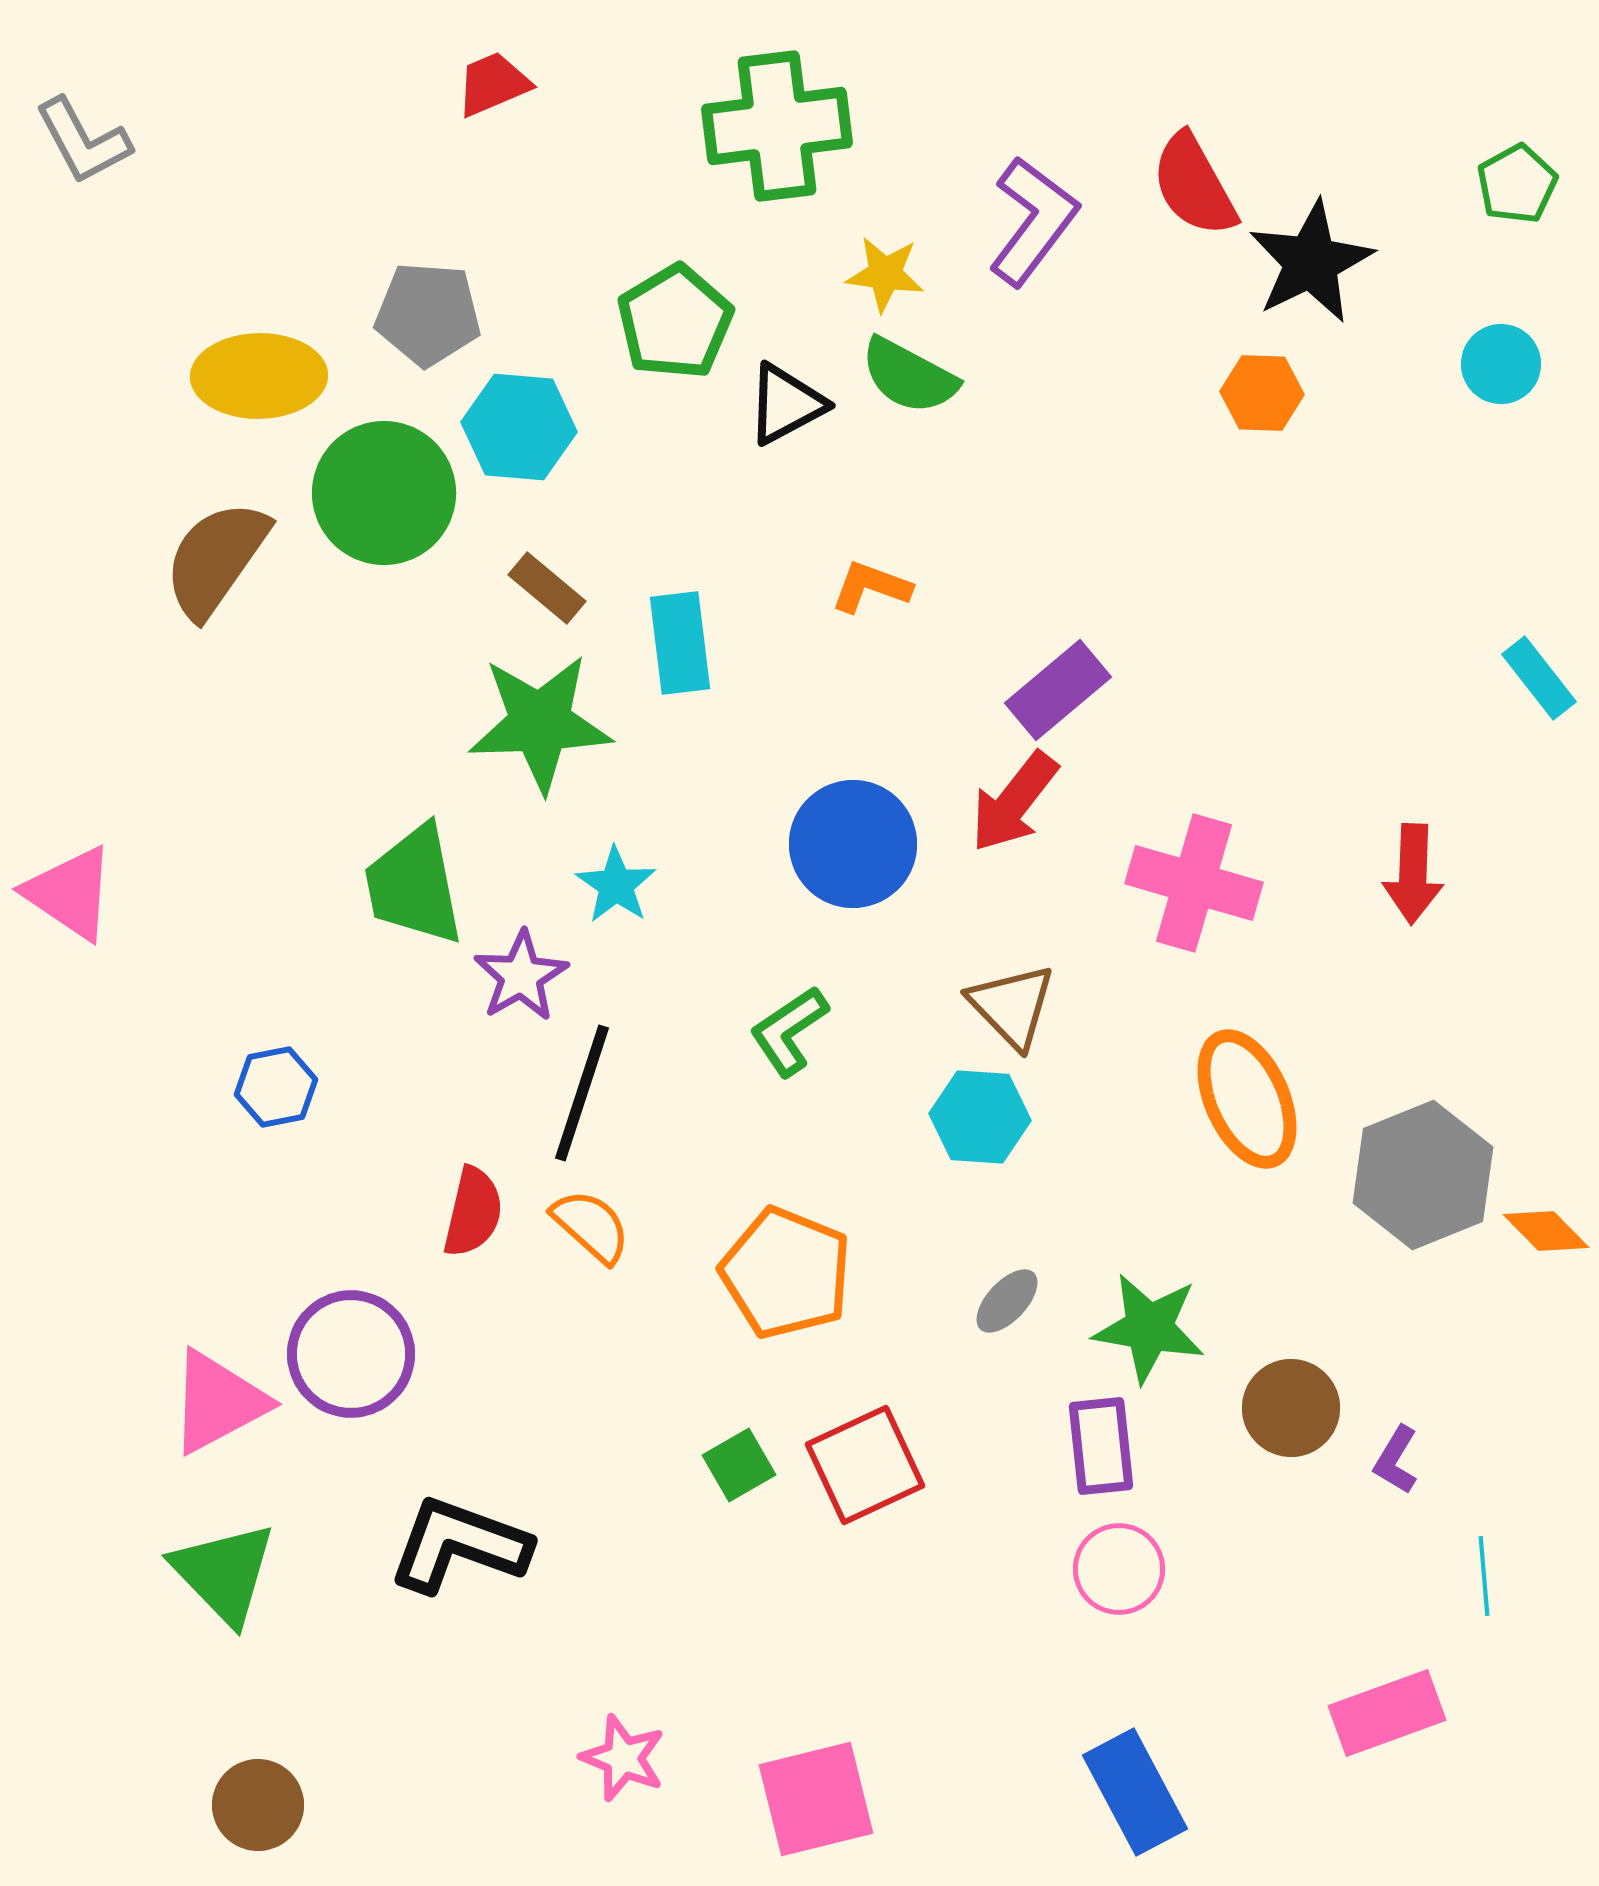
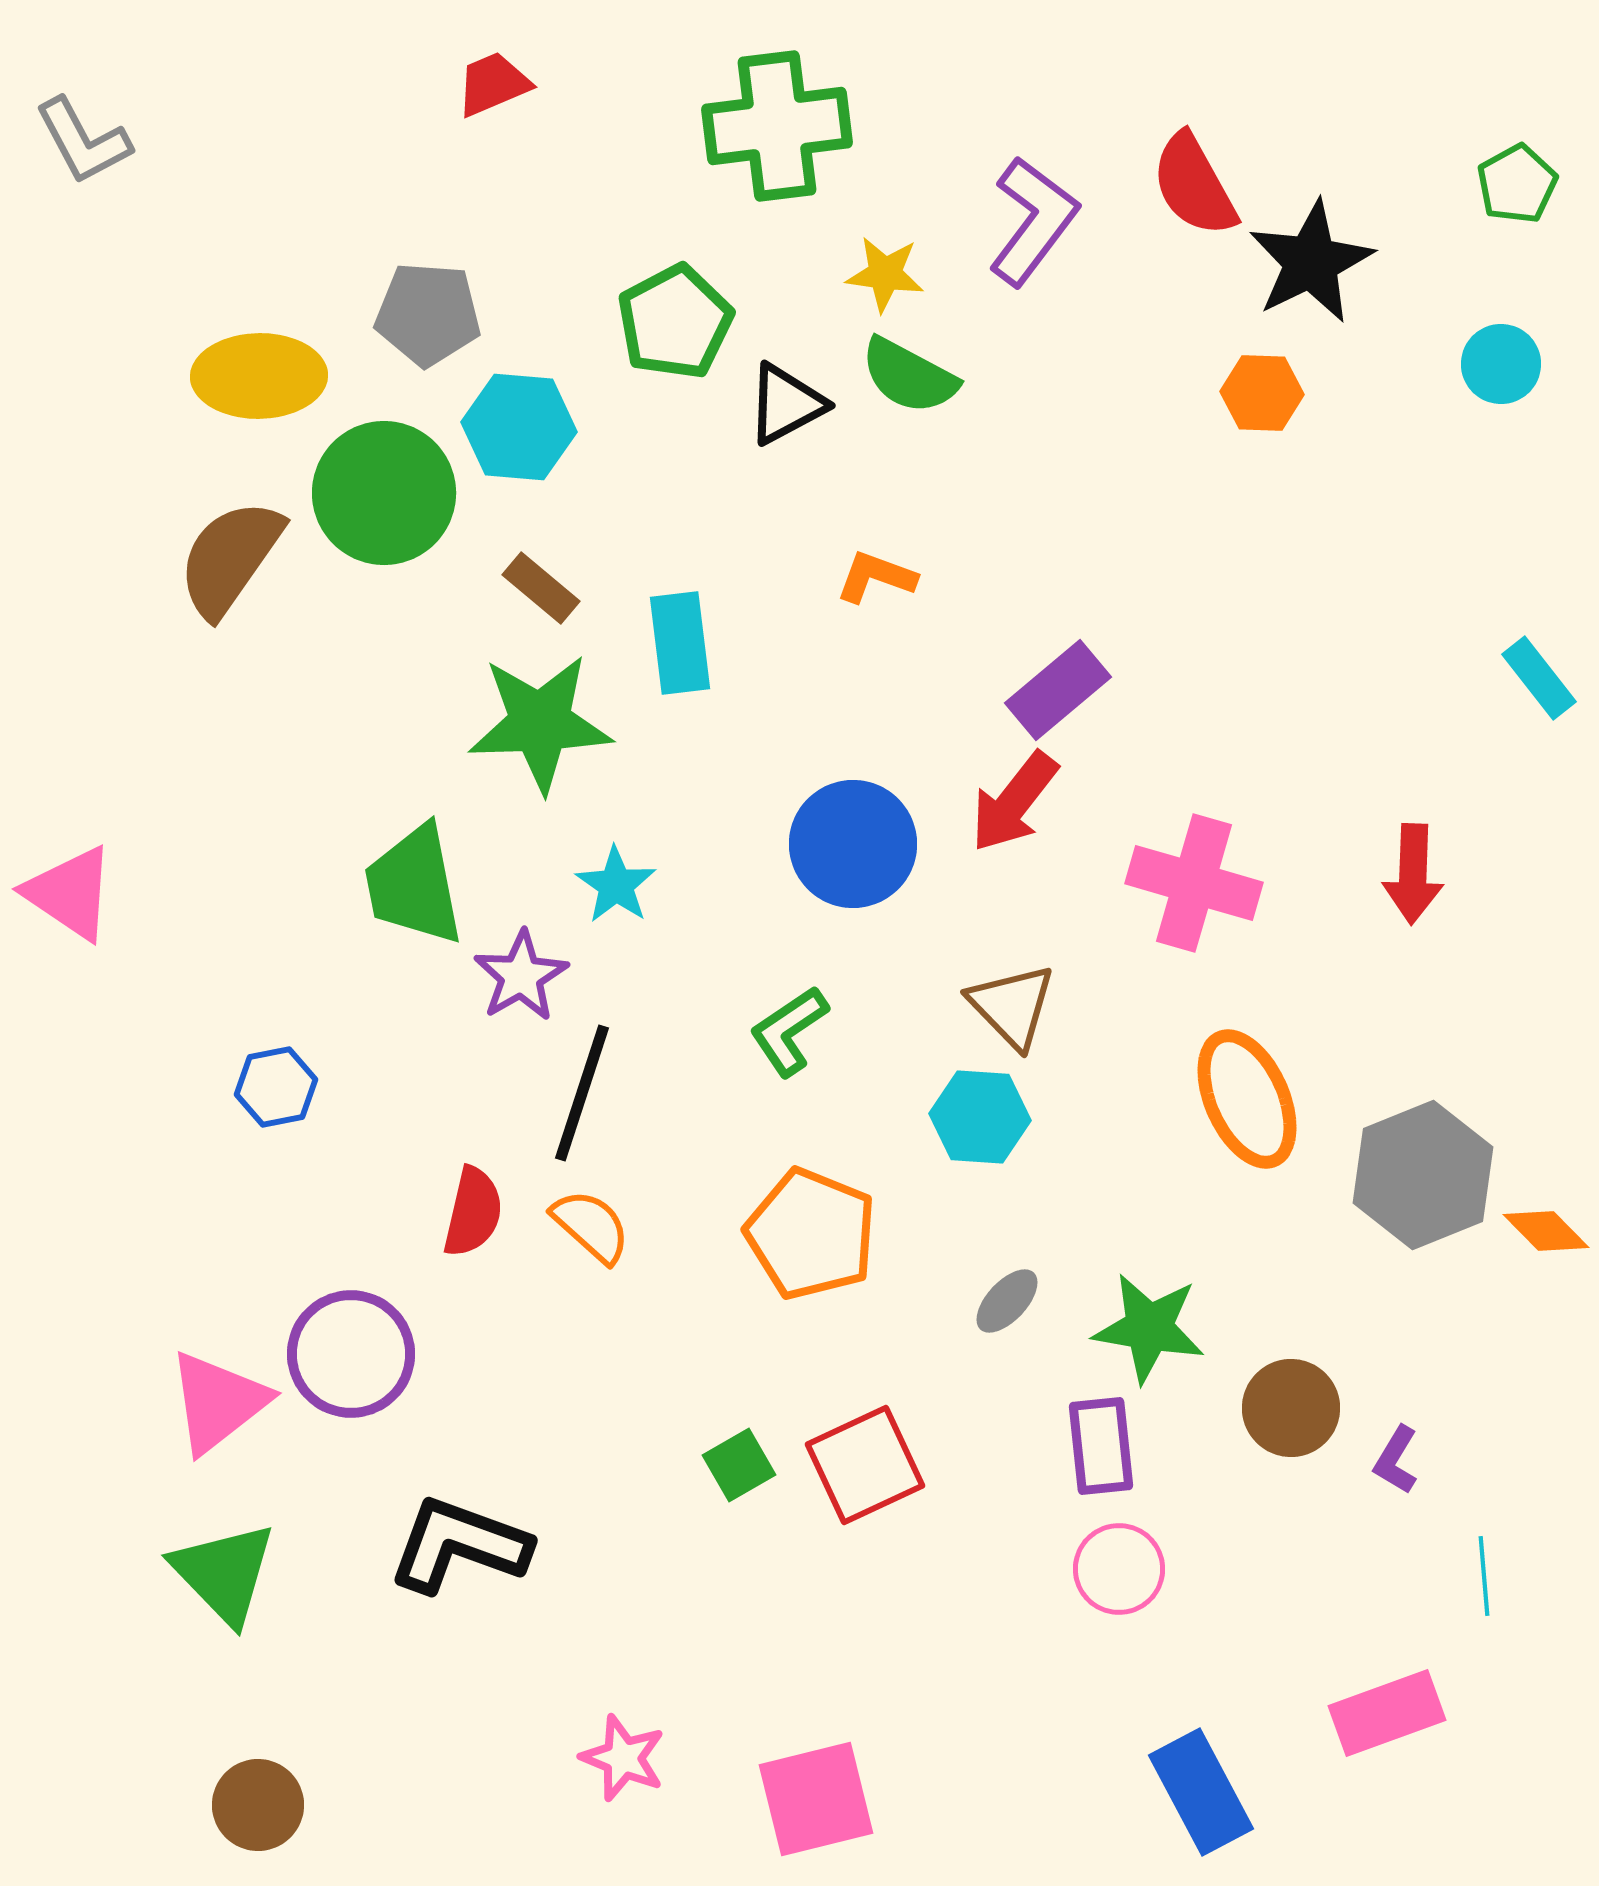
green pentagon at (675, 322): rotated 3 degrees clockwise
brown semicircle at (216, 559): moved 14 px right, 1 px up
orange L-shape at (871, 587): moved 5 px right, 10 px up
brown rectangle at (547, 588): moved 6 px left
orange pentagon at (786, 1273): moved 25 px right, 39 px up
pink triangle at (218, 1402): rotated 10 degrees counterclockwise
blue rectangle at (1135, 1792): moved 66 px right
